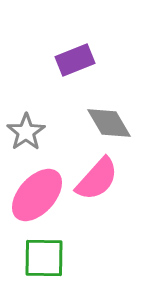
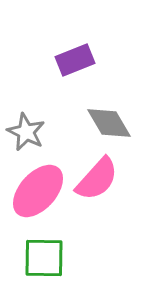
gray star: rotated 12 degrees counterclockwise
pink ellipse: moved 1 px right, 4 px up
